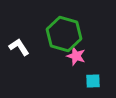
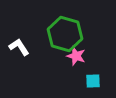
green hexagon: moved 1 px right
